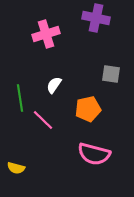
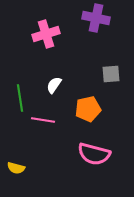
gray square: rotated 12 degrees counterclockwise
pink line: rotated 35 degrees counterclockwise
